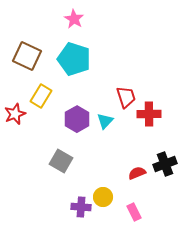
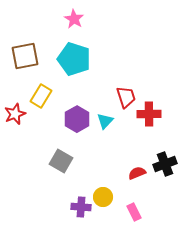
brown square: moved 2 px left; rotated 36 degrees counterclockwise
